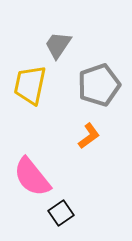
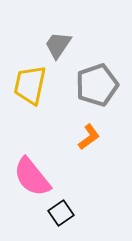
gray pentagon: moved 2 px left
orange L-shape: moved 1 px down
